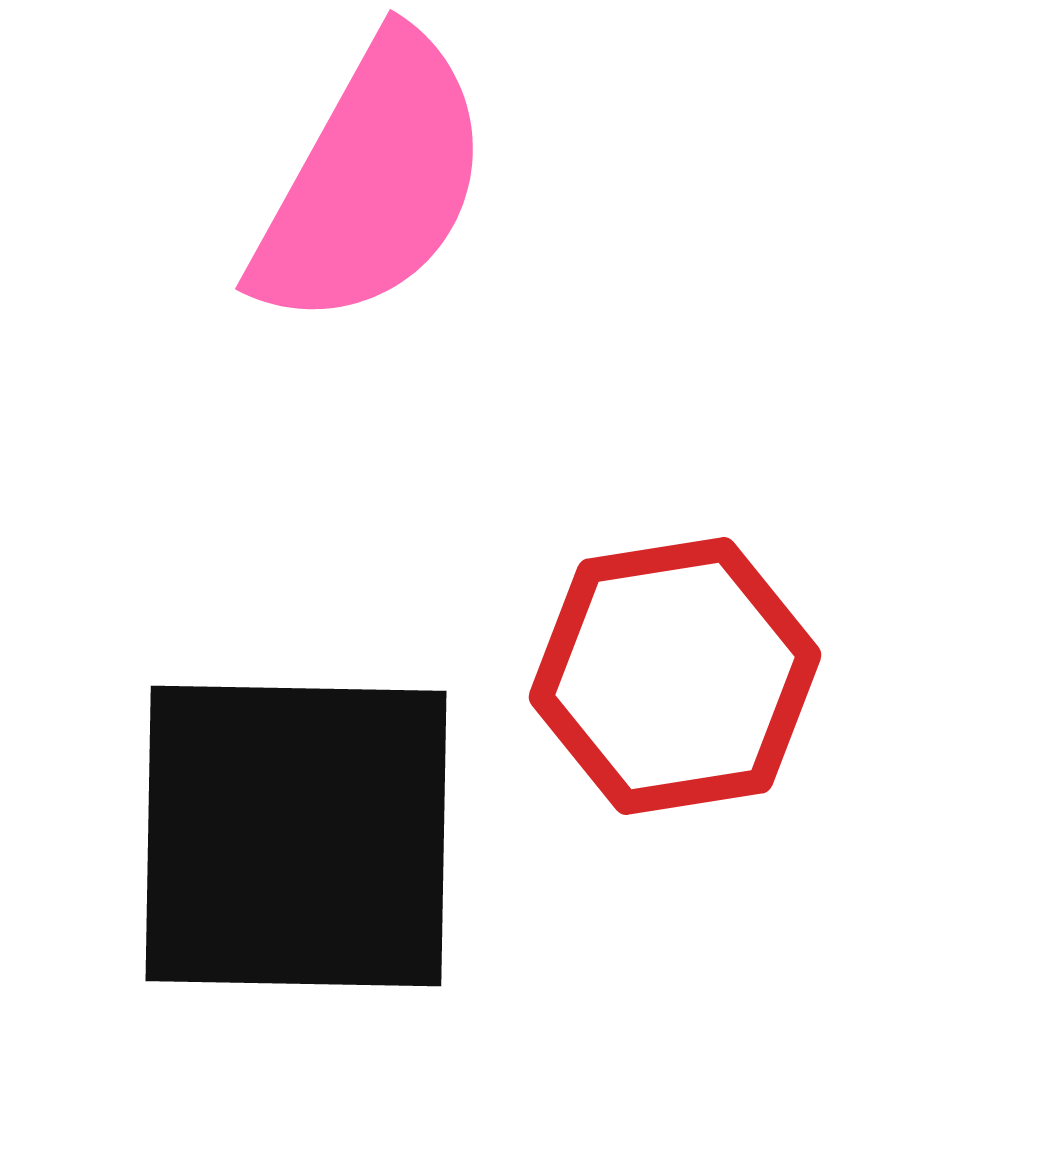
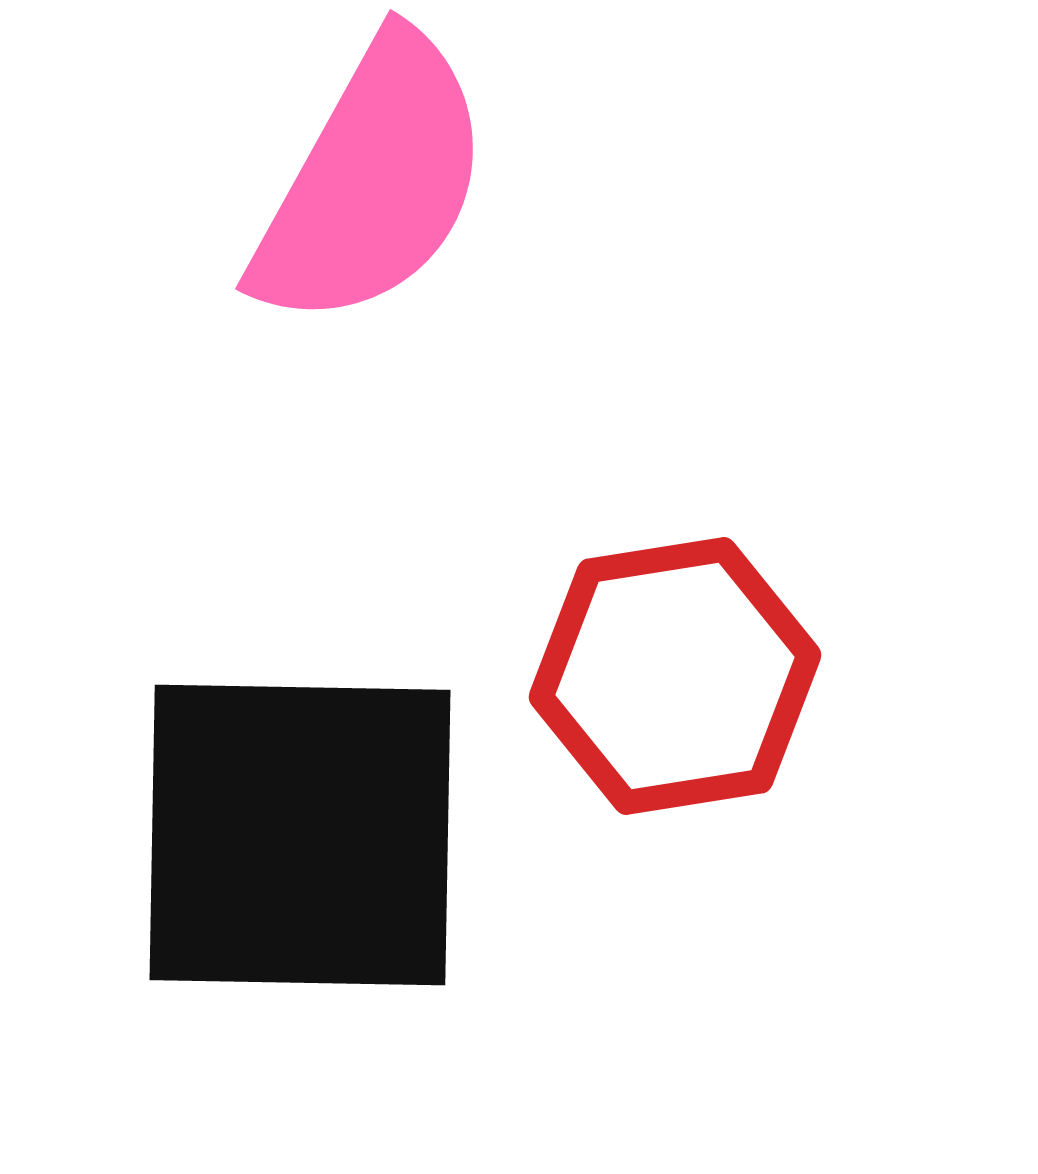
black square: moved 4 px right, 1 px up
